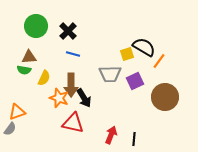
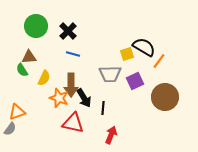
green semicircle: moved 2 px left; rotated 48 degrees clockwise
black line: moved 31 px left, 31 px up
